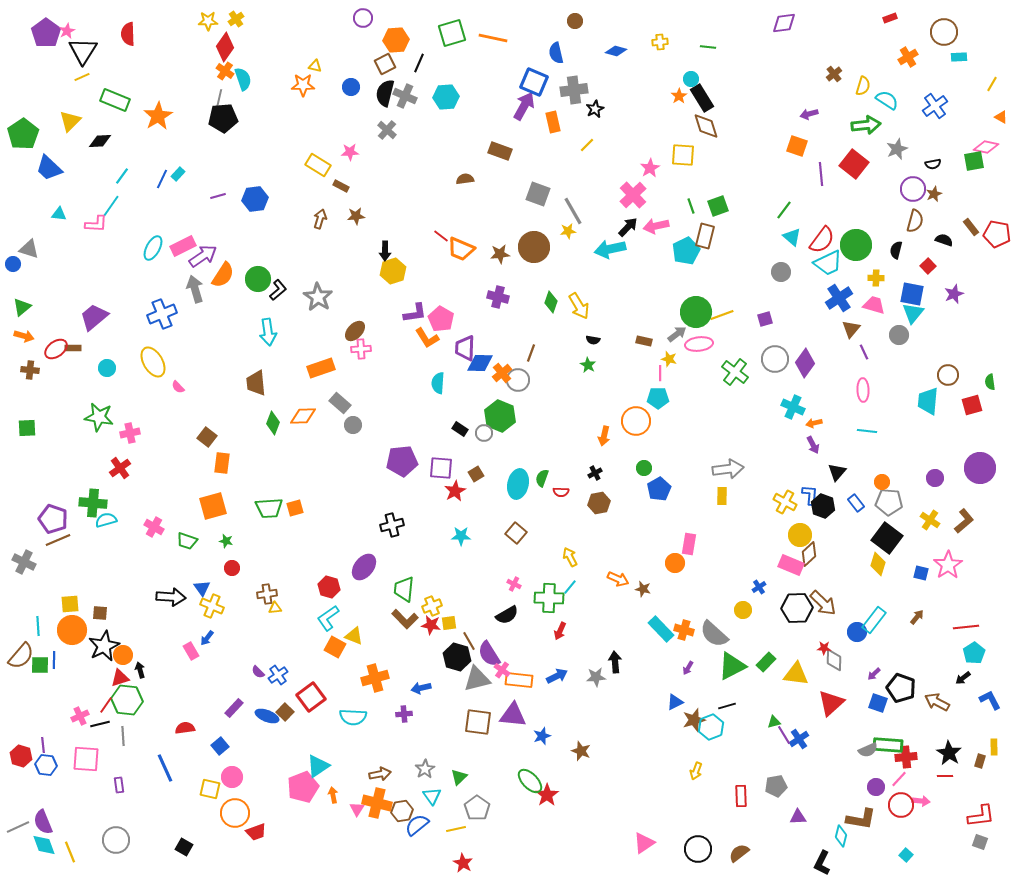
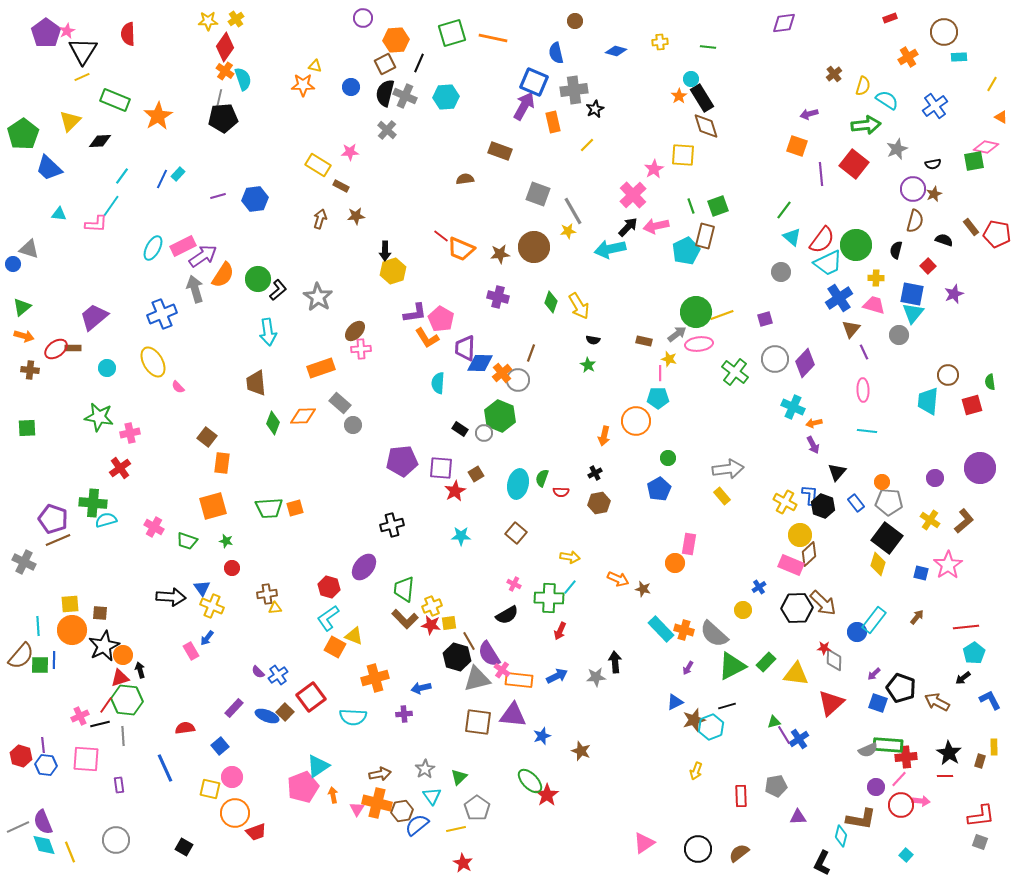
pink star at (650, 168): moved 4 px right, 1 px down
purple diamond at (805, 363): rotated 8 degrees clockwise
green circle at (644, 468): moved 24 px right, 10 px up
yellow rectangle at (722, 496): rotated 42 degrees counterclockwise
yellow arrow at (570, 557): rotated 126 degrees clockwise
